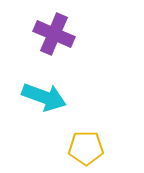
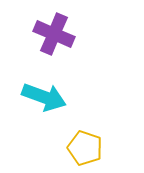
yellow pentagon: moved 1 px left; rotated 20 degrees clockwise
